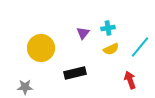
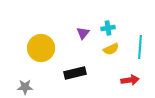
cyan line: rotated 35 degrees counterclockwise
red arrow: rotated 102 degrees clockwise
